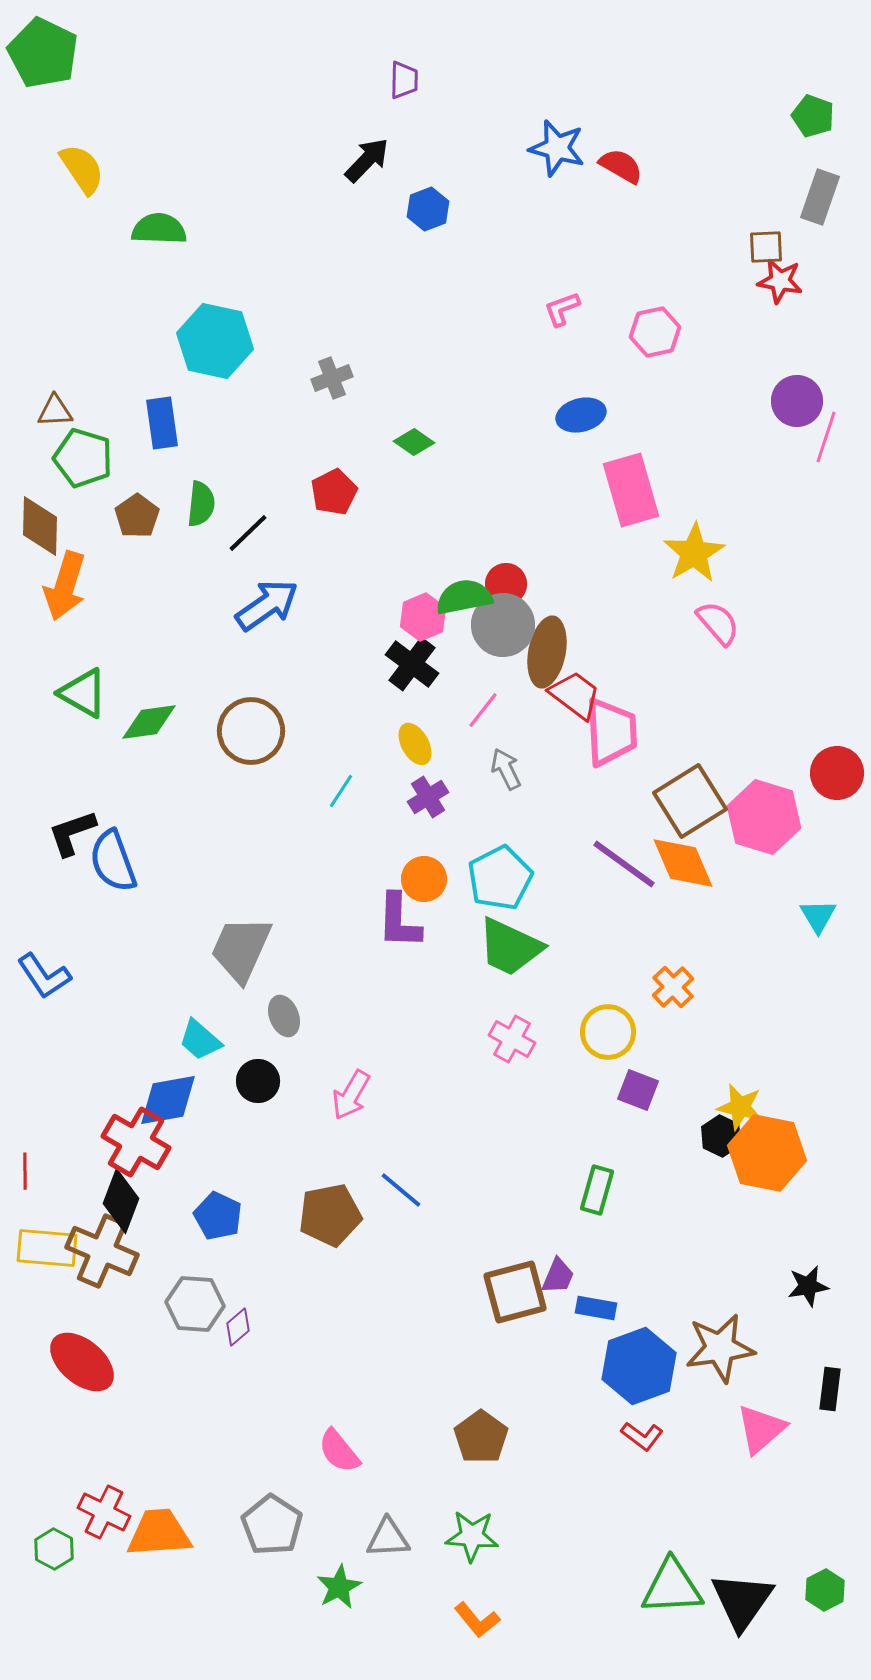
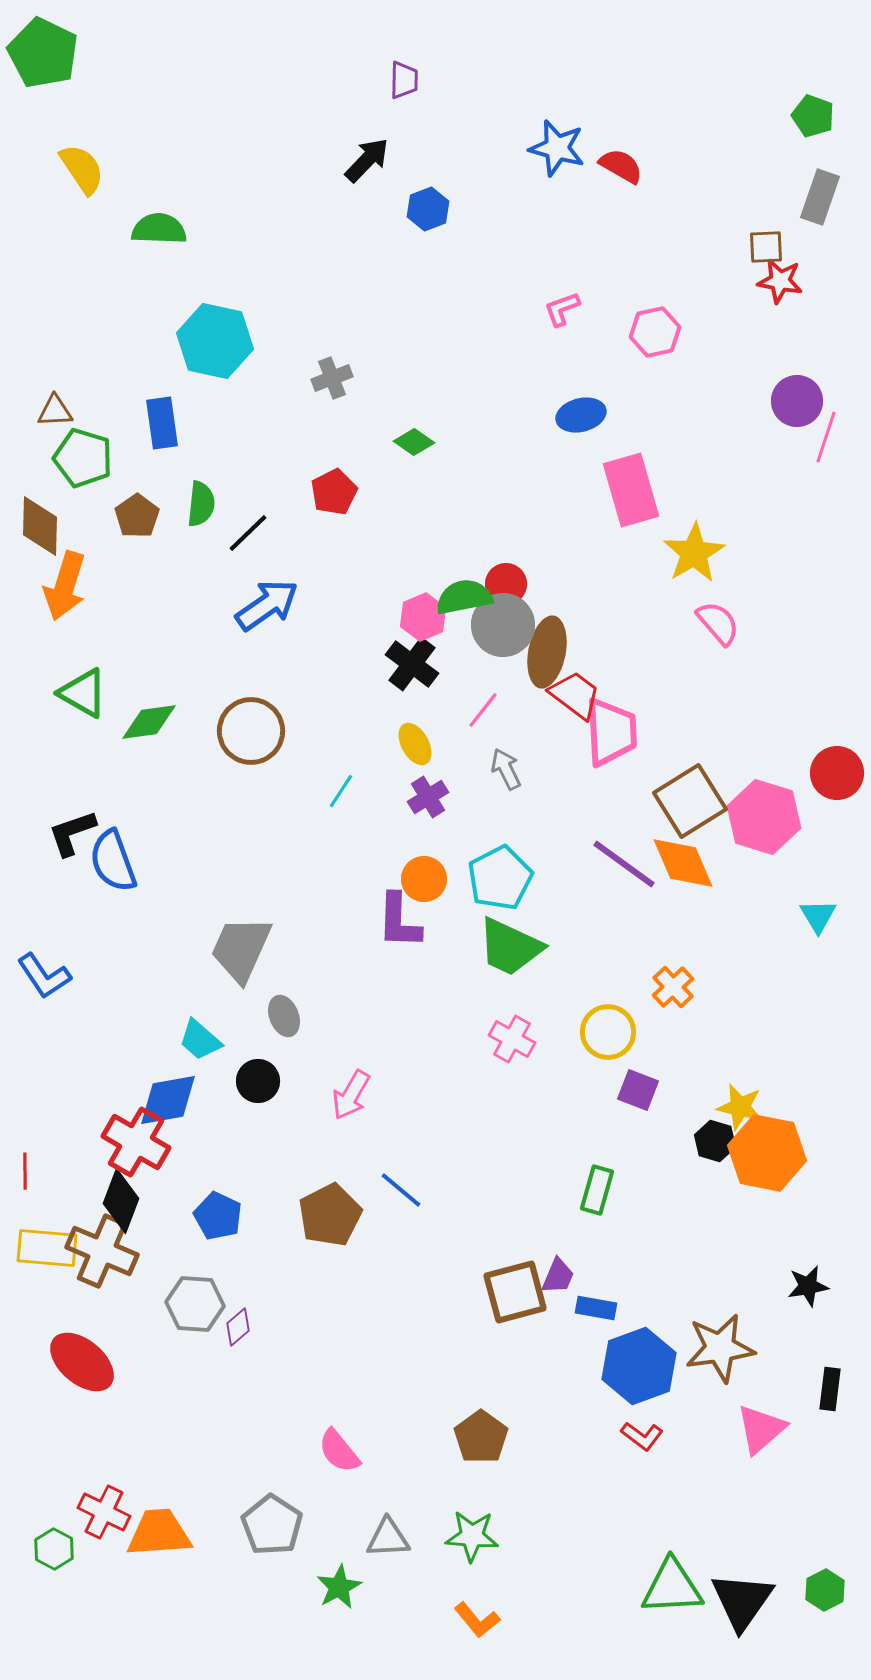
black hexagon at (721, 1136): moved 6 px left, 5 px down; rotated 9 degrees counterclockwise
brown pentagon at (330, 1215): rotated 16 degrees counterclockwise
